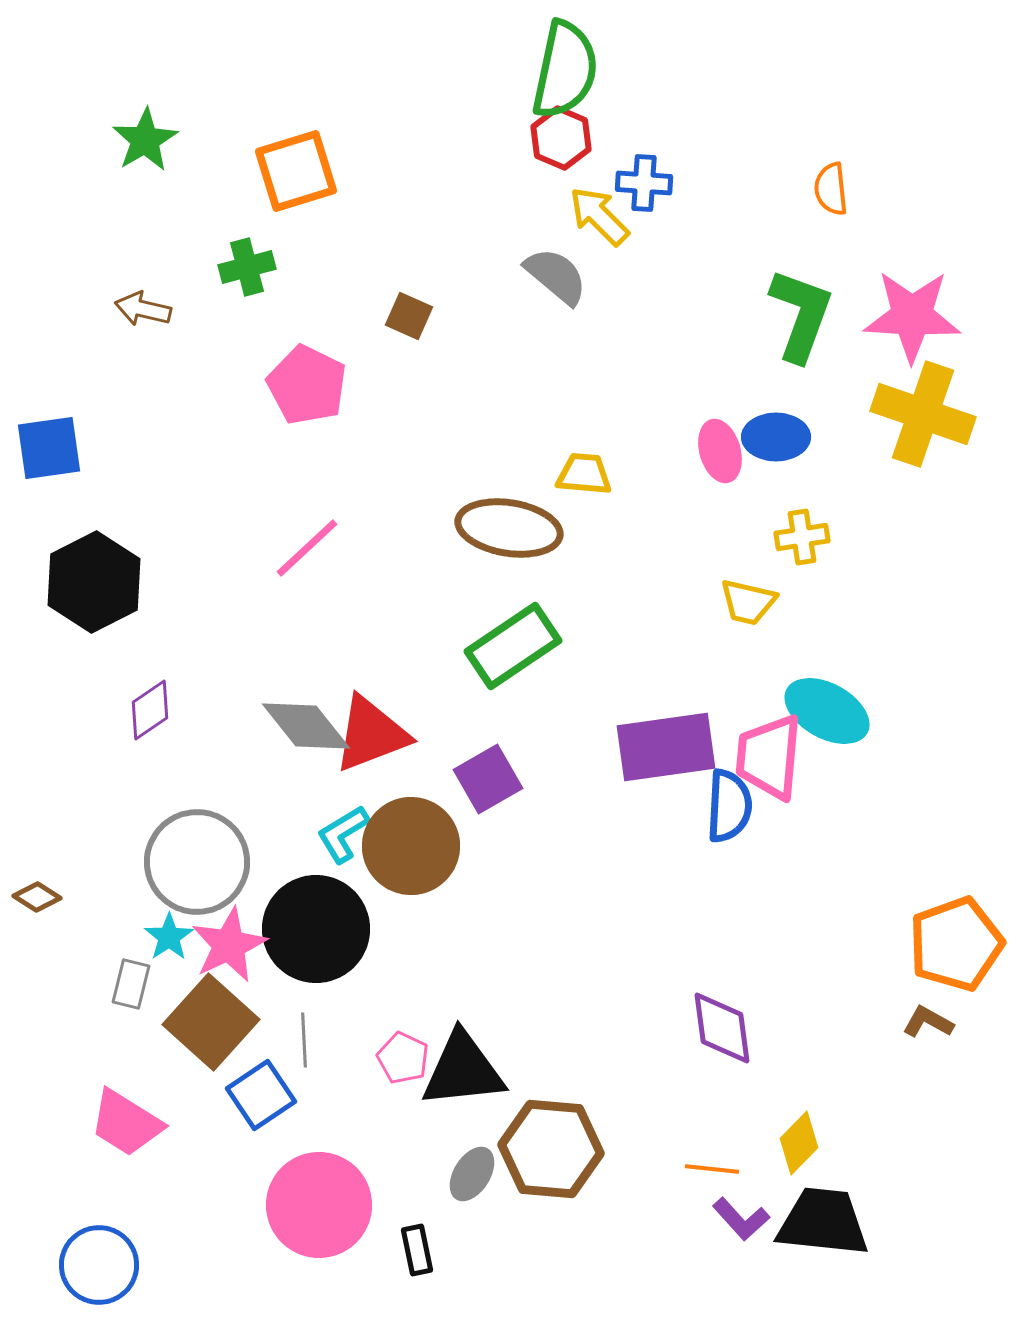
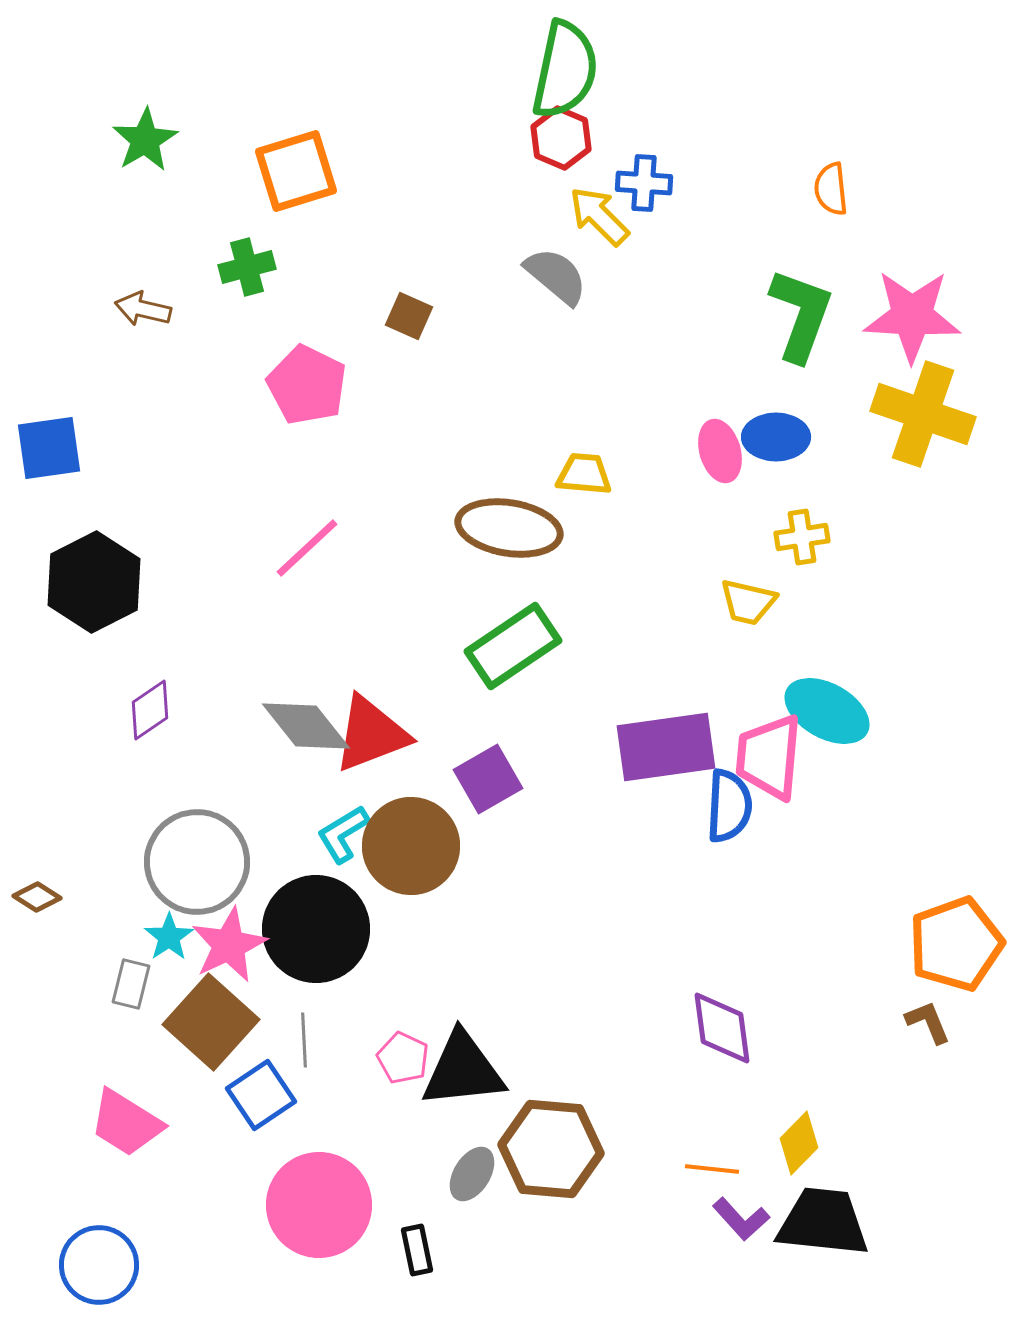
brown L-shape at (928, 1022): rotated 39 degrees clockwise
